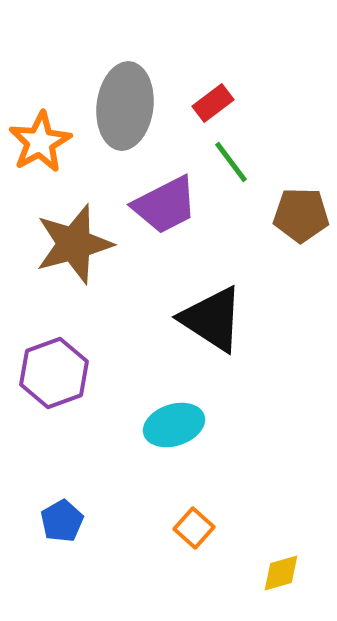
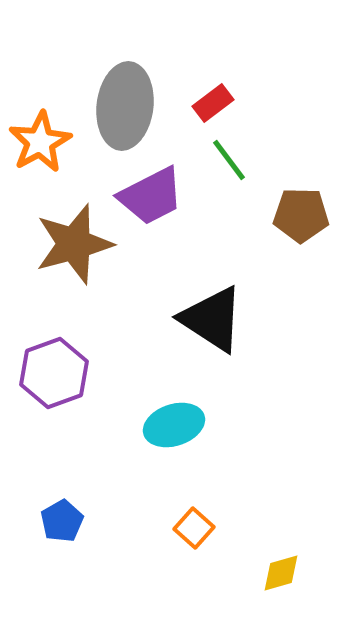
green line: moved 2 px left, 2 px up
purple trapezoid: moved 14 px left, 9 px up
